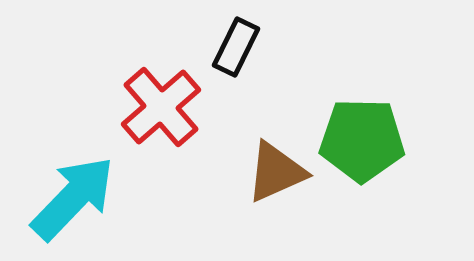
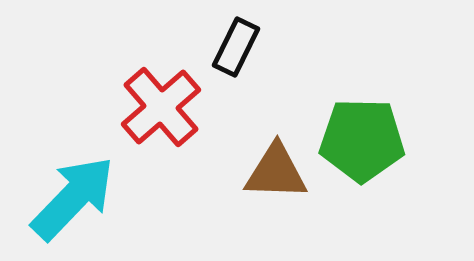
brown triangle: rotated 26 degrees clockwise
